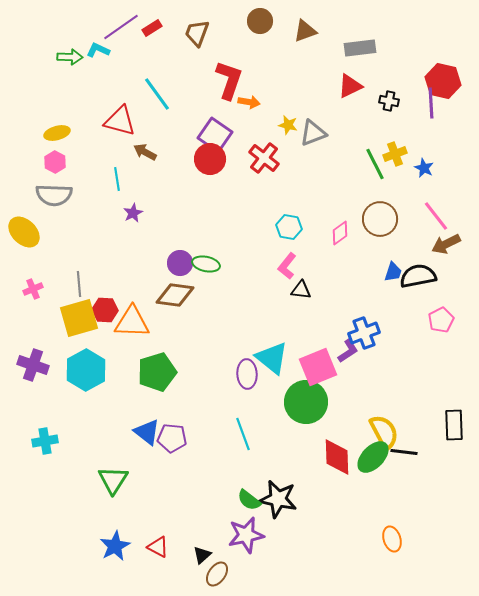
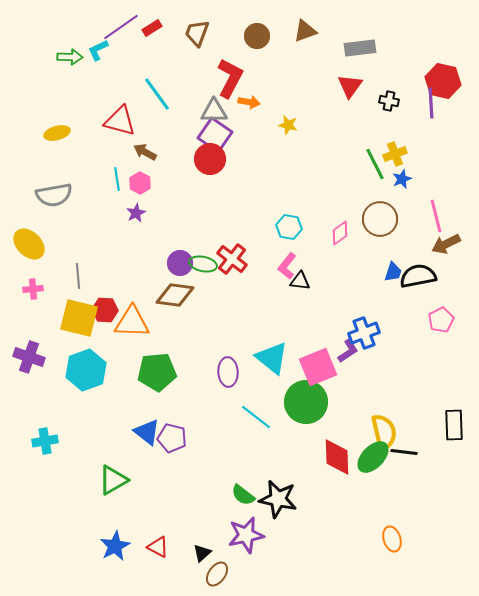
brown circle at (260, 21): moved 3 px left, 15 px down
cyan L-shape at (98, 50): rotated 50 degrees counterclockwise
red L-shape at (229, 80): moved 1 px right, 2 px up; rotated 9 degrees clockwise
red triangle at (350, 86): rotated 28 degrees counterclockwise
gray triangle at (313, 133): moved 99 px left, 22 px up; rotated 20 degrees clockwise
red cross at (264, 158): moved 32 px left, 101 px down
pink hexagon at (55, 162): moved 85 px right, 21 px down
blue star at (424, 168): moved 22 px left, 11 px down; rotated 24 degrees clockwise
gray semicircle at (54, 195): rotated 12 degrees counterclockwise
purple star at (133, 213): moved 3 px right
pink line at (436, 216): rotated 24 degrees clockwise
yellow ellipse at (24, 232): moved 5 px right, 12 px down
green ellipse at (206, 264): moved 3 px left
gray line at (79, 284): moved 1 px left, 8 px up
pink cross at (33, 289): rotated 18 degrees clockwise
black triangle at (301, 290): moved 1 px left, 9 px up
yellow square at (79, 318): rotated 30 degrees clockwise
purple cross at (33, 365): moved 4 px left, 8 px up
cyan hexagon at (86, 370): rotated 9 degrees clockwise
green pentagon at (157, 372): rotated 12 degrees clockwise
purple ellipse at (247, 374): moved 19 px left, 2 px up
yellow semicircle at (384, 432): rotated 15 degrees clockwise
cyan line at (243, 434): moved 13 px right, 17 px up; rotated 32 degrees counterclockwise
purple pentagon at (172, 438): rotated 8 degrees clockwise
green triangle at (113, 480): rotated 28 degrees clockwise
green semicircle at (249, 500): moved 6 px left, 5 px up
black triangle at (202, 555): moved 2 px up
